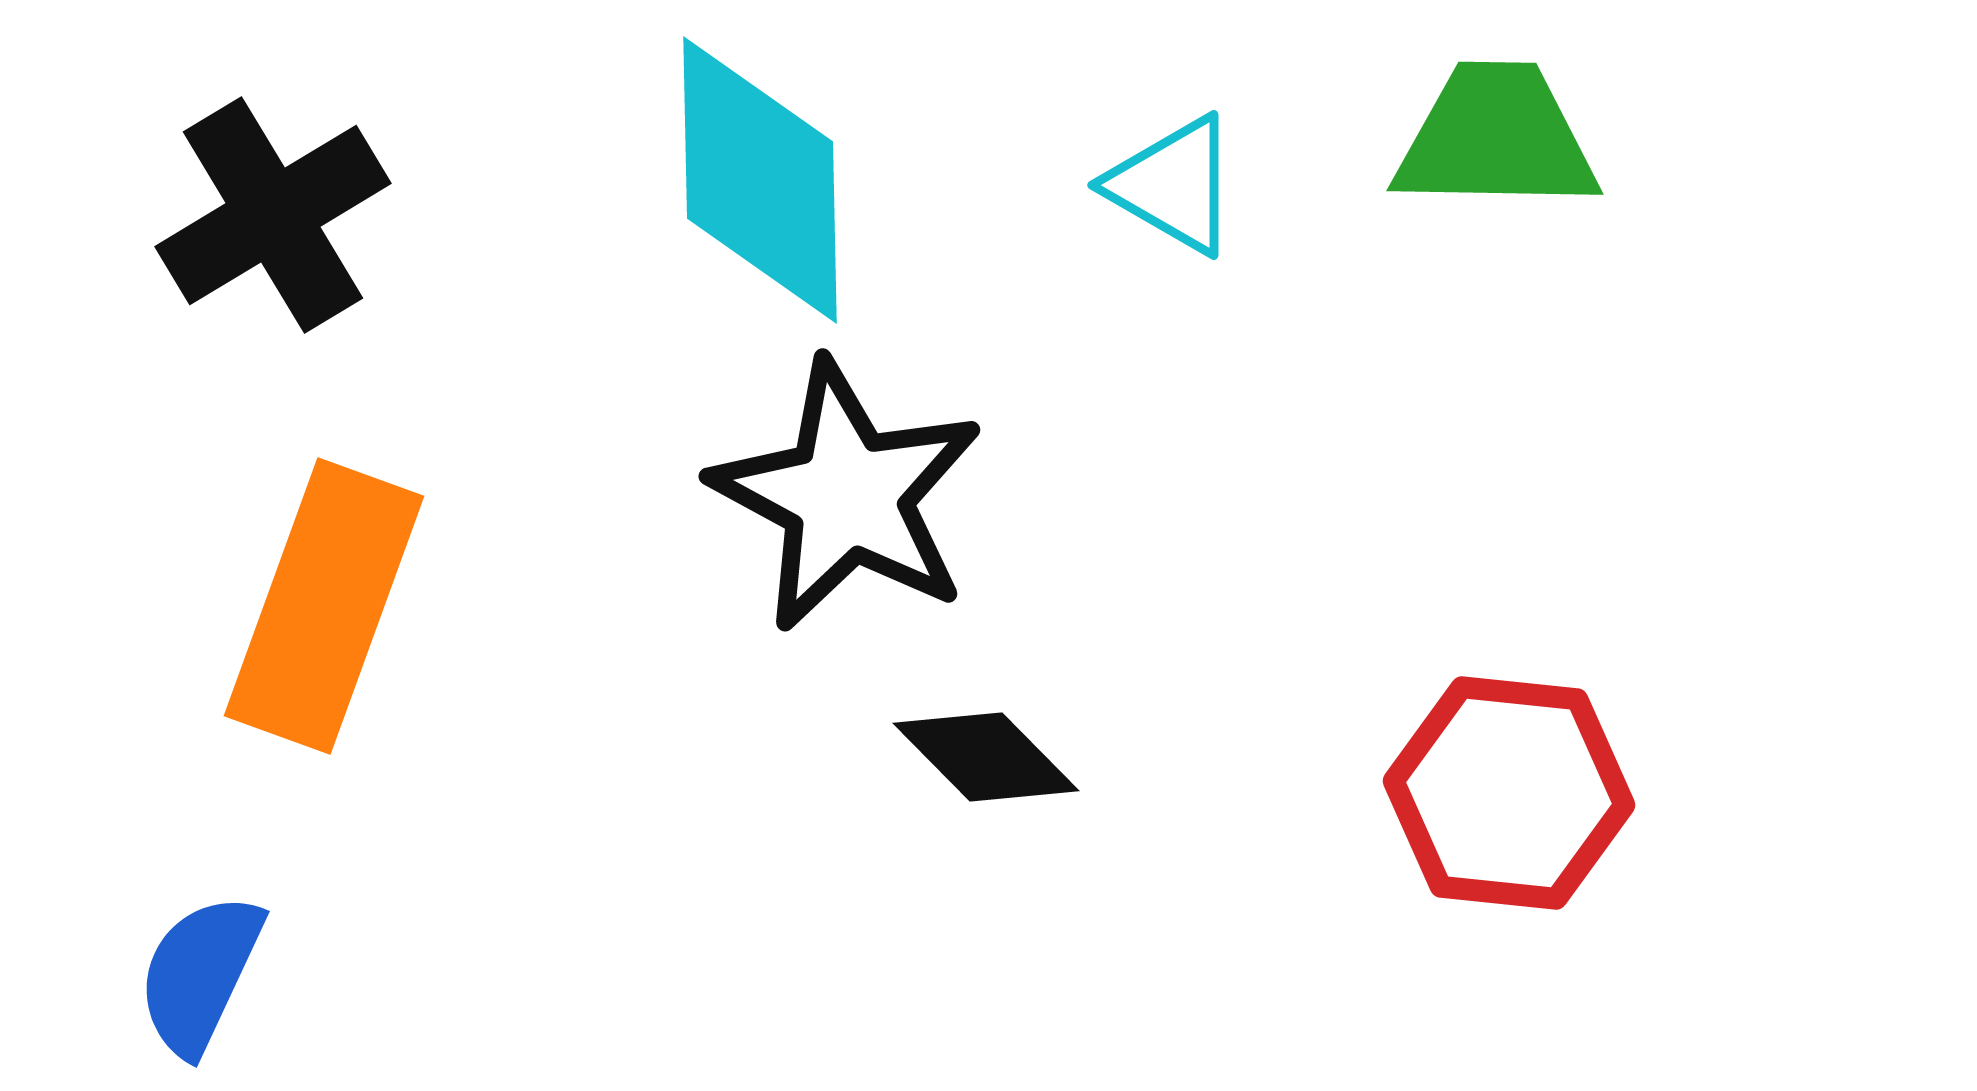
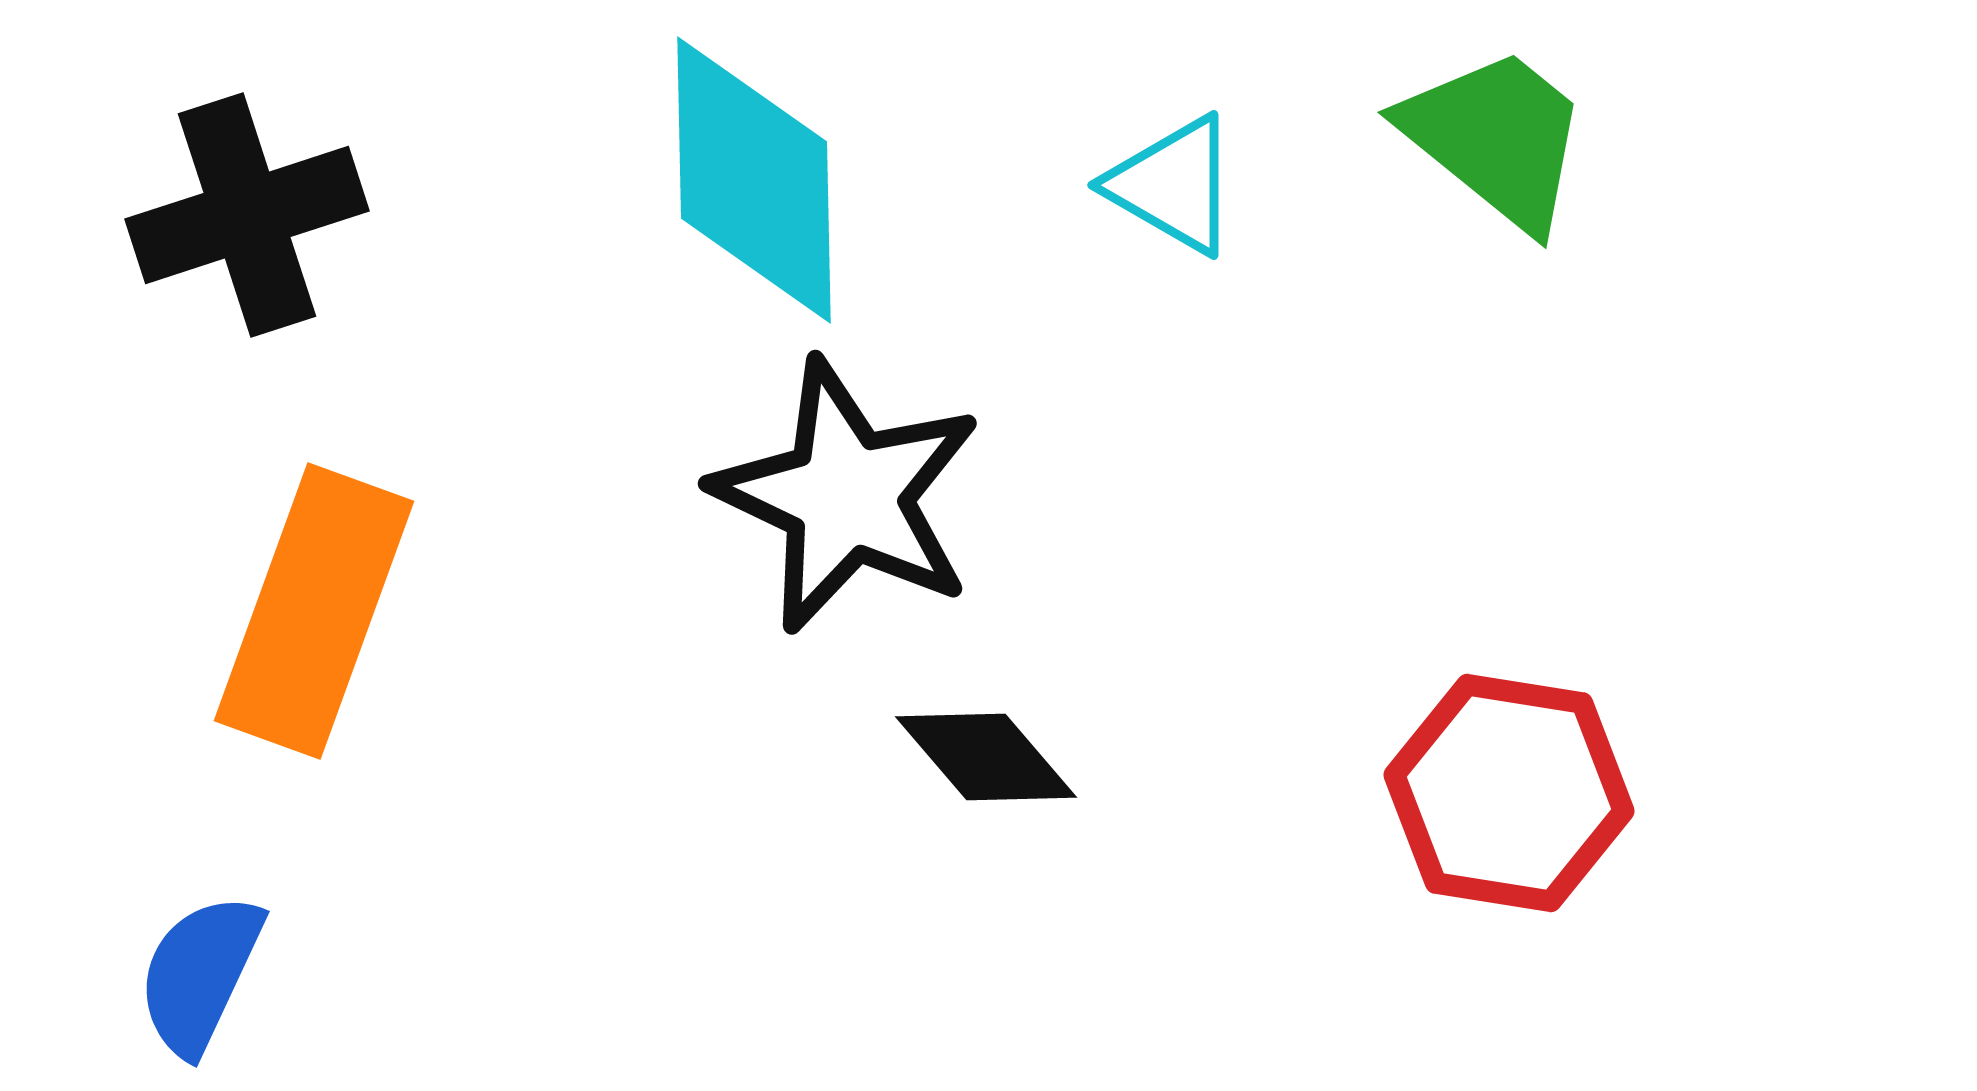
green trapezoid: rotated 38 degrees clockwise
cyan diamond: moved 6 px left
black cross: moved 26 px left; rotated 13 degrees clockwise
black star: rotated 3 degrees counterclockwise
orange rectangle: moved 10 px left, 5 px down
black diamond: rotated 4 degrees clockwise
red hexagon: rotated 3 degrees clockwise
